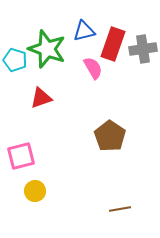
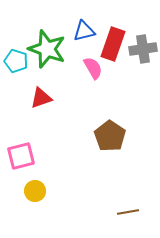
cyan pentagon: moved 1 px right, 1 px down
brown line: moved 8 px right, 3 px down
